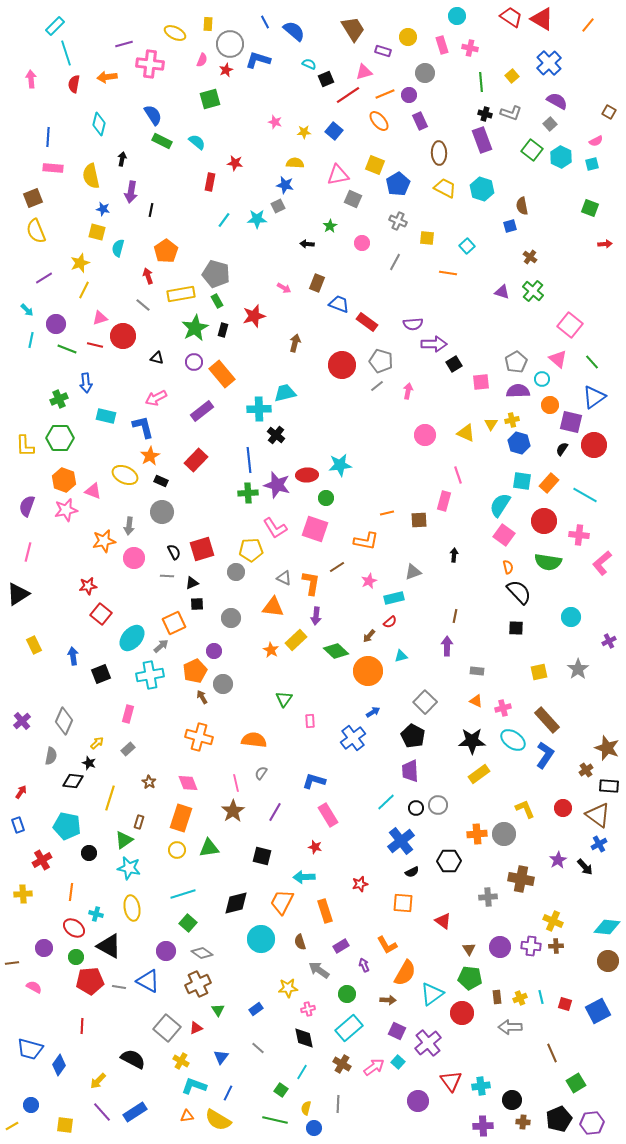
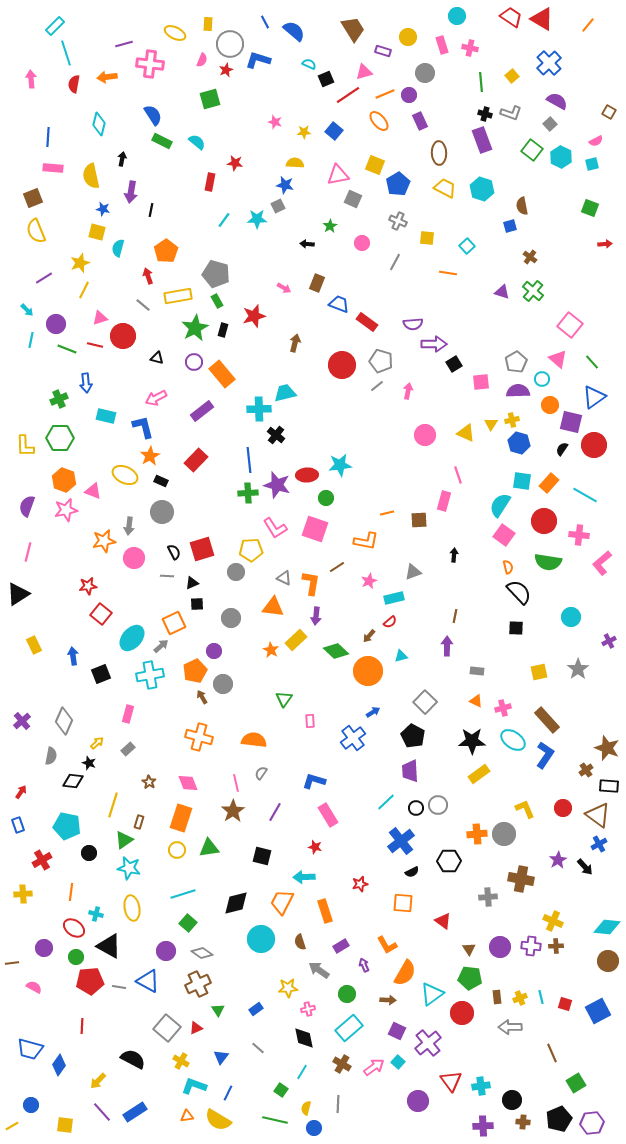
yellow rectangle at (181, 294): moved 3 px left, 2 px down
yellow line at (110, 798): moved 3 px right, 7 px down
